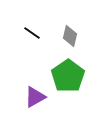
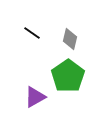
gray diamond: moved 3 px down
